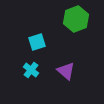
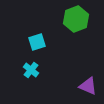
purple triangle: moved 22 px right, 15 px down; rotated 18 degrees counterclockwise
